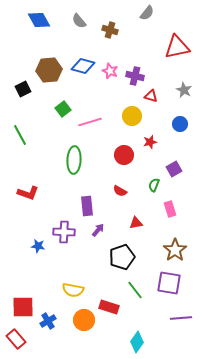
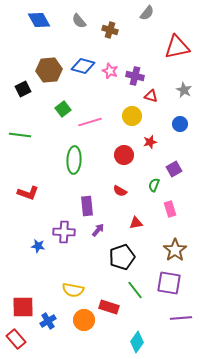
green line at (20, 135): rotated 55 degrees counterclockwise
